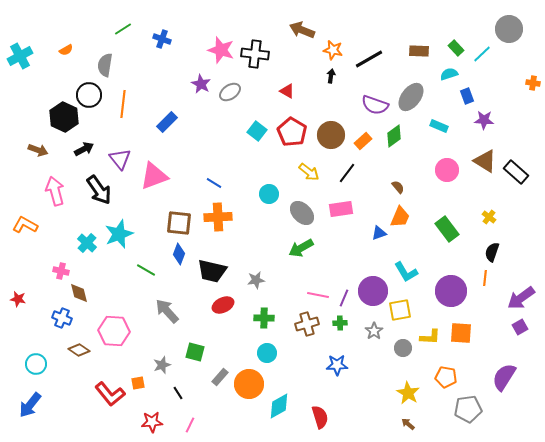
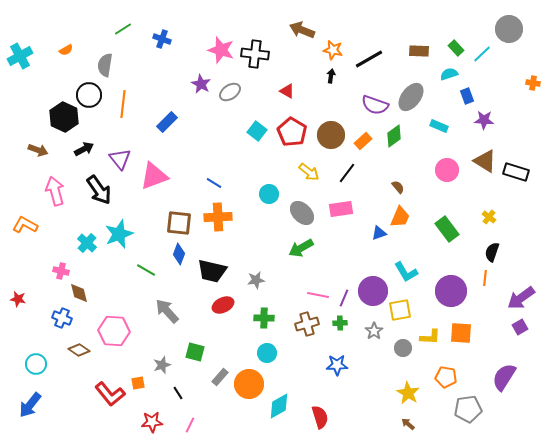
black rectangle at (516, 172): rotated 25 degrees counterclockwise
